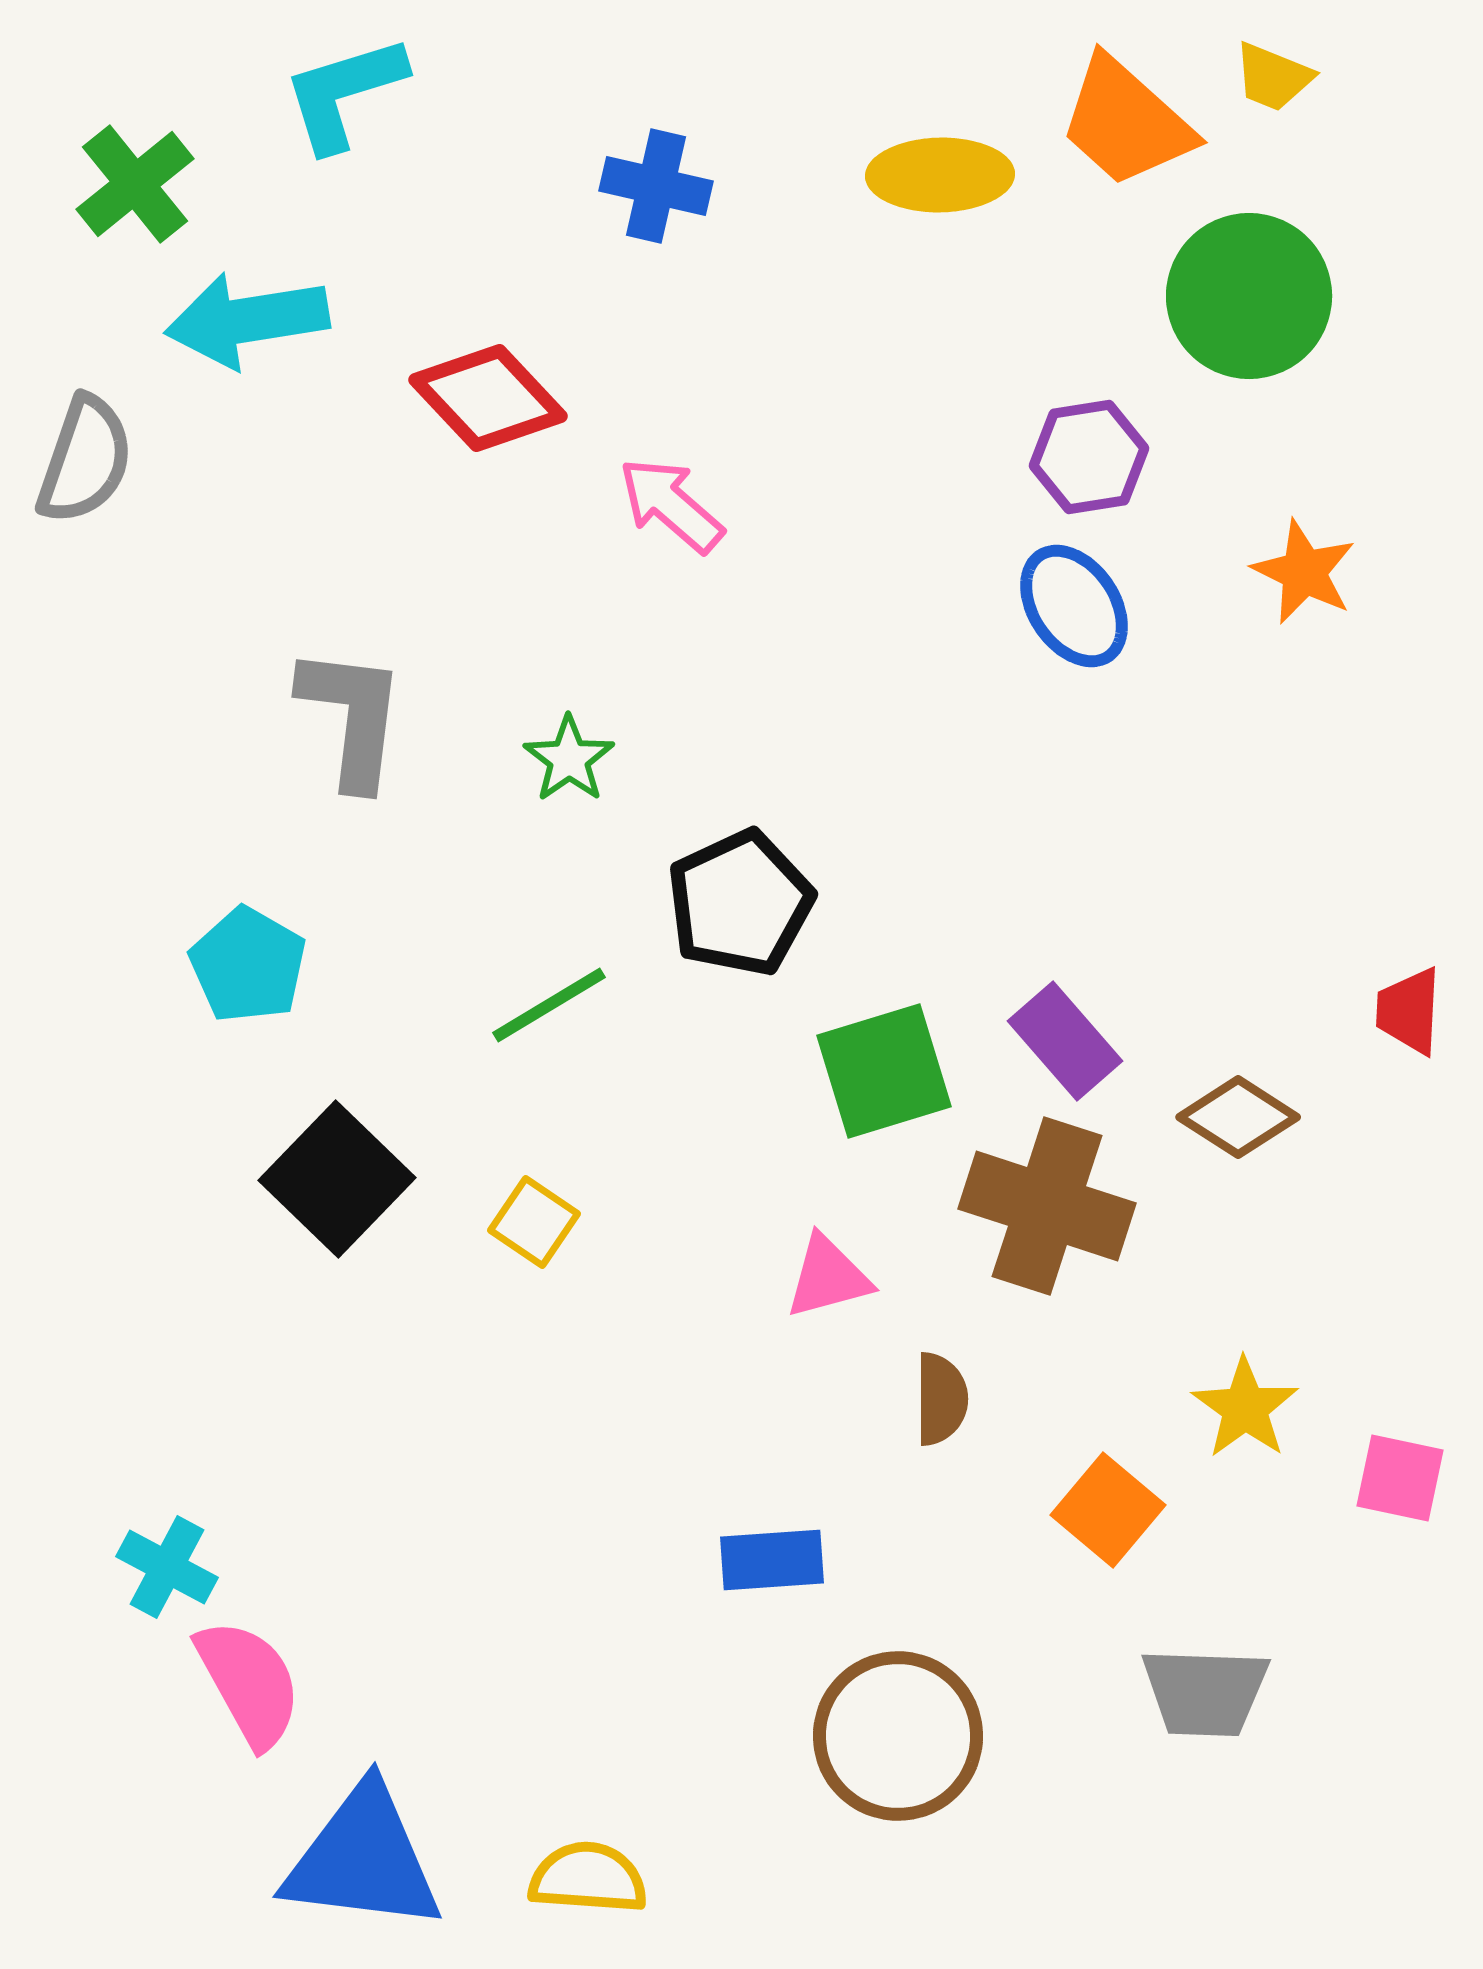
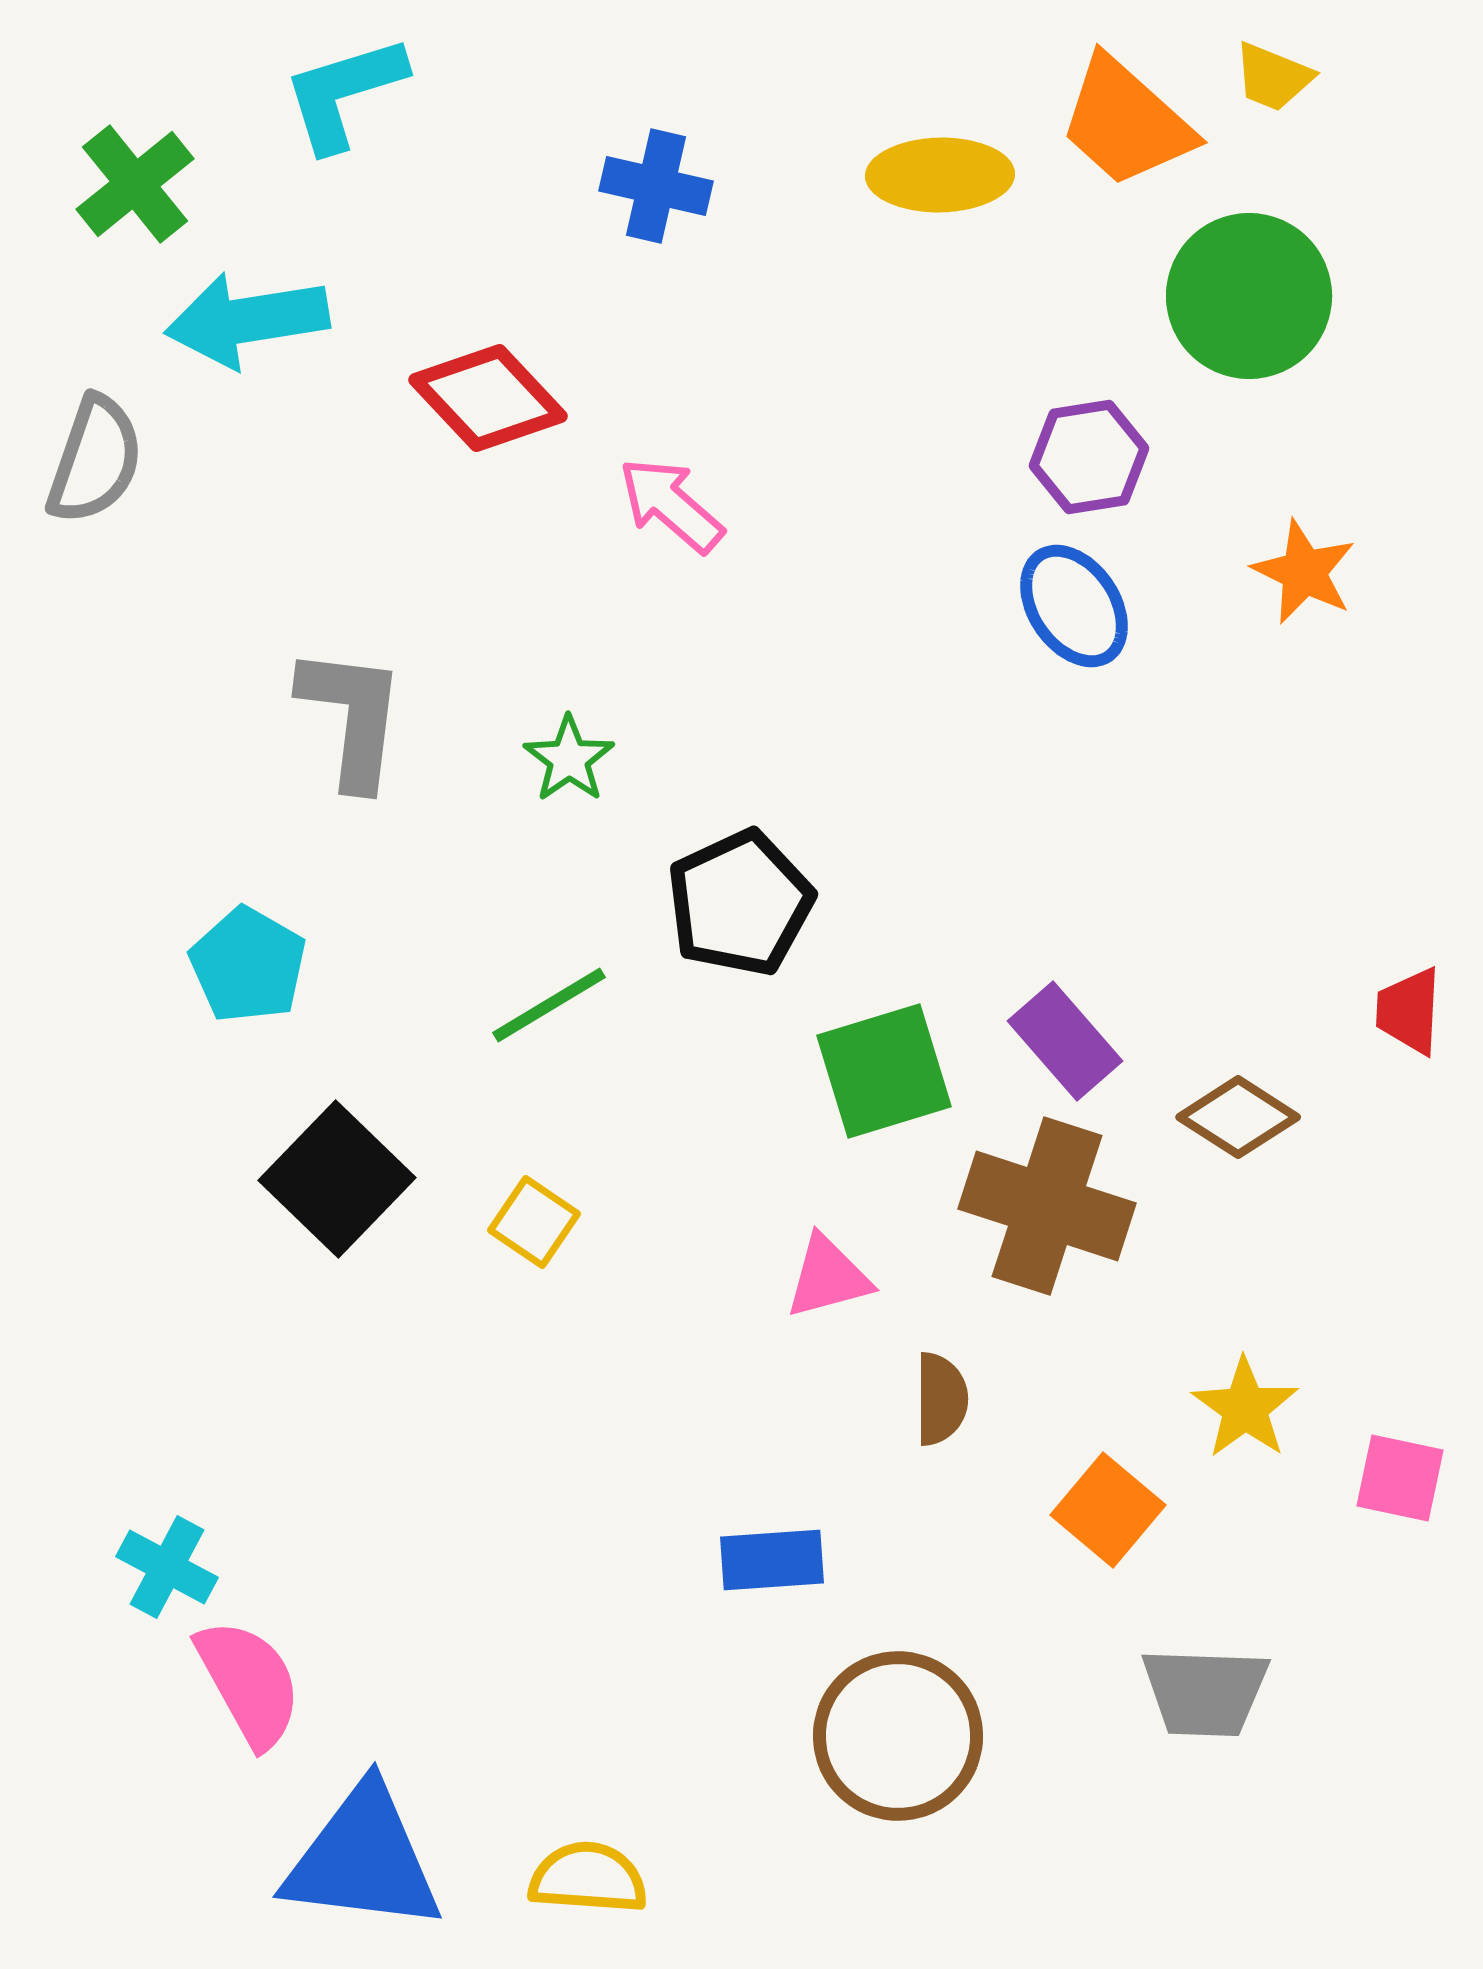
gray semicircle: moved 10 px right
